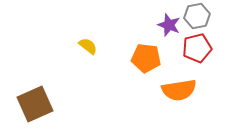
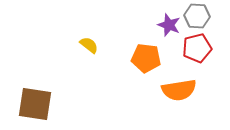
gray hexagon: rotated 15 degrees clockwise
yellow semicircle: moved 1 px right, 1 px up
brown square: rotated 33 degrees clockwise
